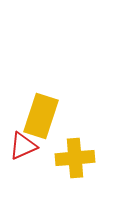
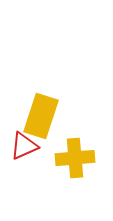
red triangle: moved 1 px right
